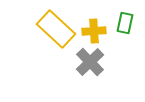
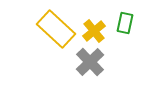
yellow cross: rotated 35 degrees counterclockwise
